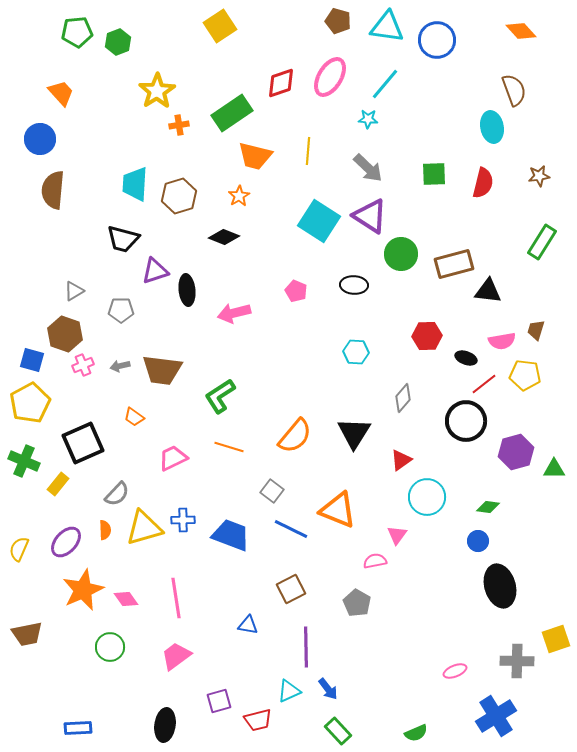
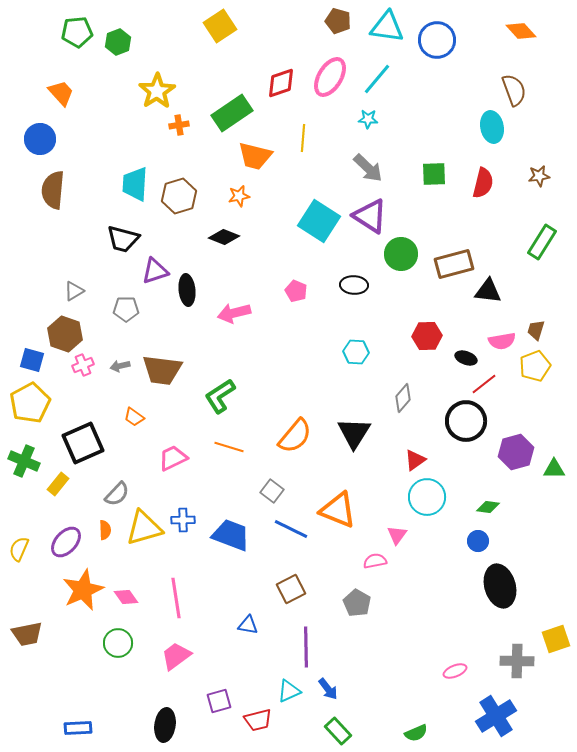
cyan line at (385, 84): moved 8 px left, 5 px up
yellow line at (308, 151): moved 5 px left, 13 px up
orange star at (239, 196): rotated 20 degrees clockwise
gray pentagon at (121, 310): moved 5 px right, 1 px up
yellow pentagon at (525, 375): moved 10 px right, 9 px up; rotated 28 degrees counterclockwise
red triangle at (401, 460): moved 14 px right
pink diamond at (126, 599): moved 2 px up
green circle at (110, 647): moved 8 px right, 4 px up
